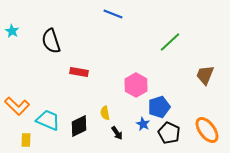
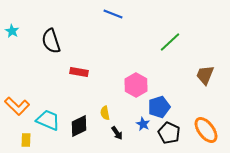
orange ellipse: moved 1 px left
